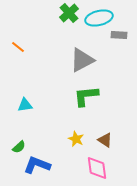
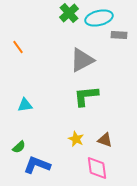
orange line: rotated 16 degrees clockwise
brown triangle: rotated 14 degrees counterclockwise
